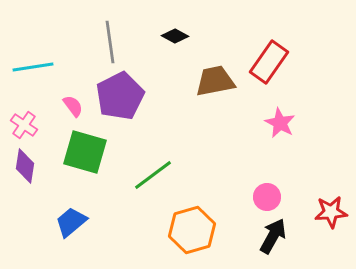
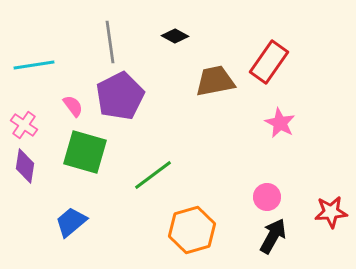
cyan line: moved 1 px right, 2 px up
